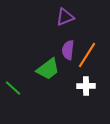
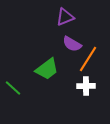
purple semicircle: moved 4 px right, 6 px up; rotated 66 degrees counterclockwise
orange line: moved 1 px right, 4 px down
green trapezoid: moved 1 px left
